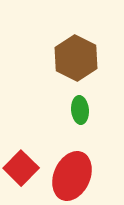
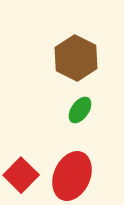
green ellipse: rotated 40 degrees clockwise
red square: moved 7 px down
